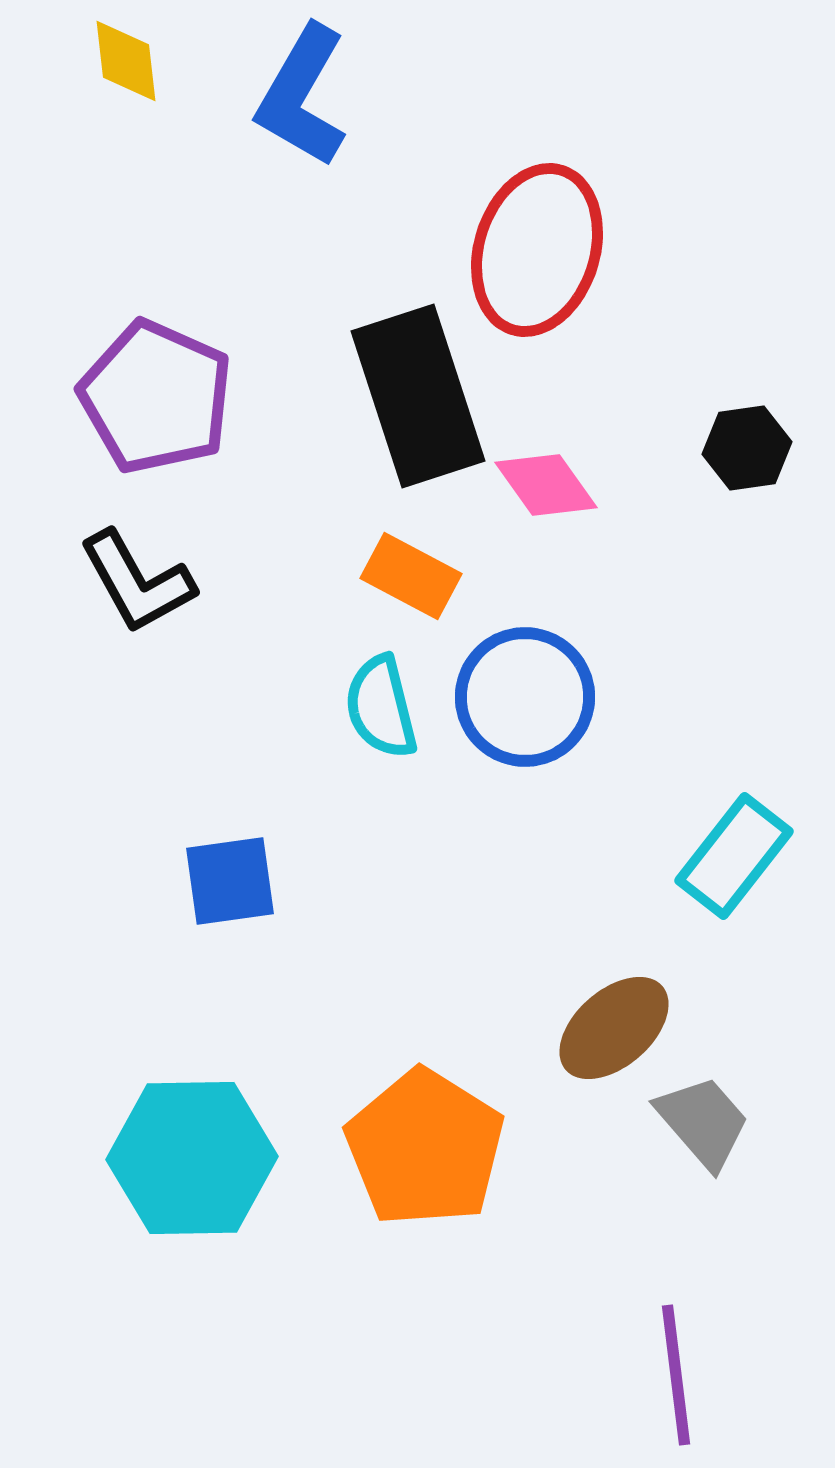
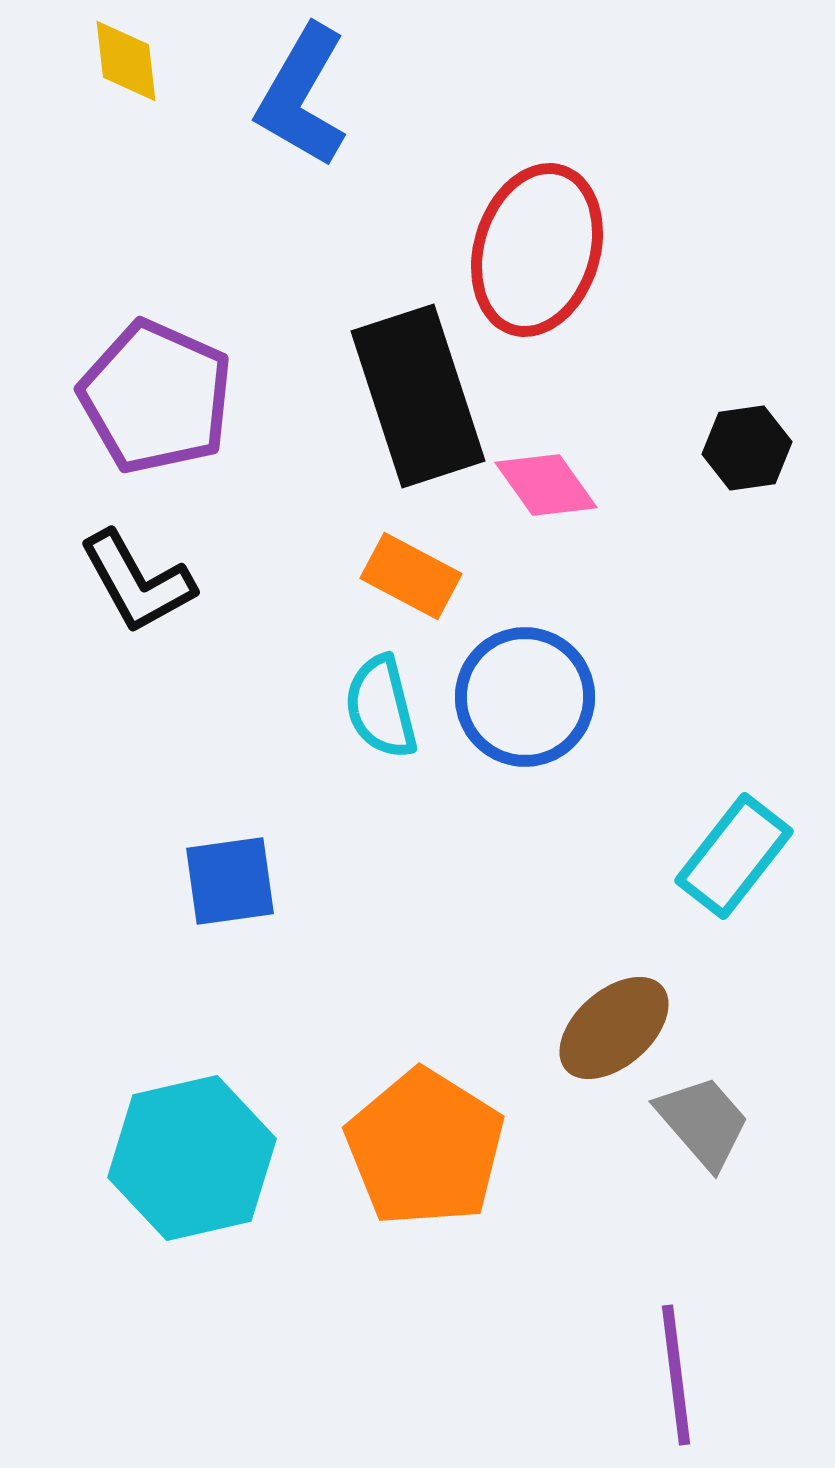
cyan hexagon: rotated 12 degrees counterclockwise
